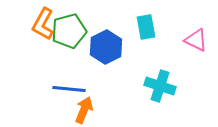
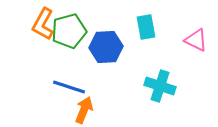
blue hexagon: rotated 24 degrees clockwise
blue line: moved 2 px up; rotated 12 degrees clockwise
